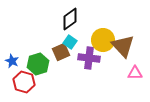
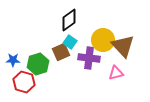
black diamond: moved 1 px left, 1 px down
blue star: moved 1 px right, 1 px up; rotated 24 degrees counterclockwise
pink triangle: moved 19 px left; rotated 14 degrees counterclockwise
